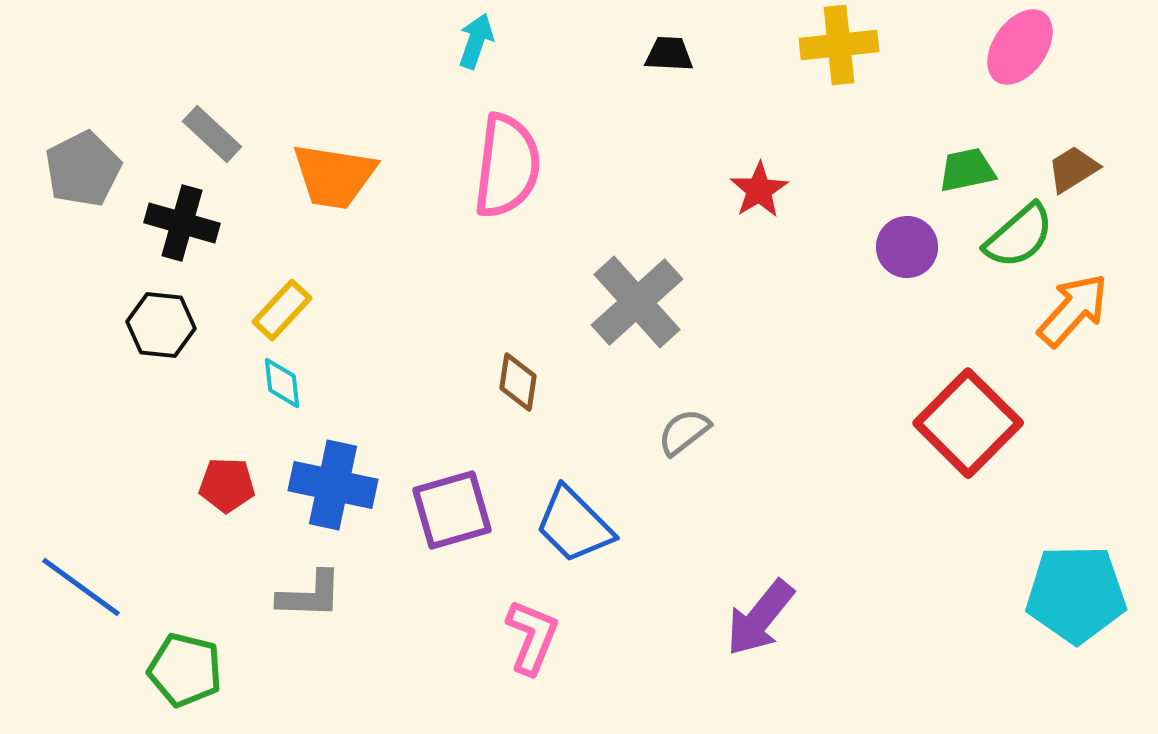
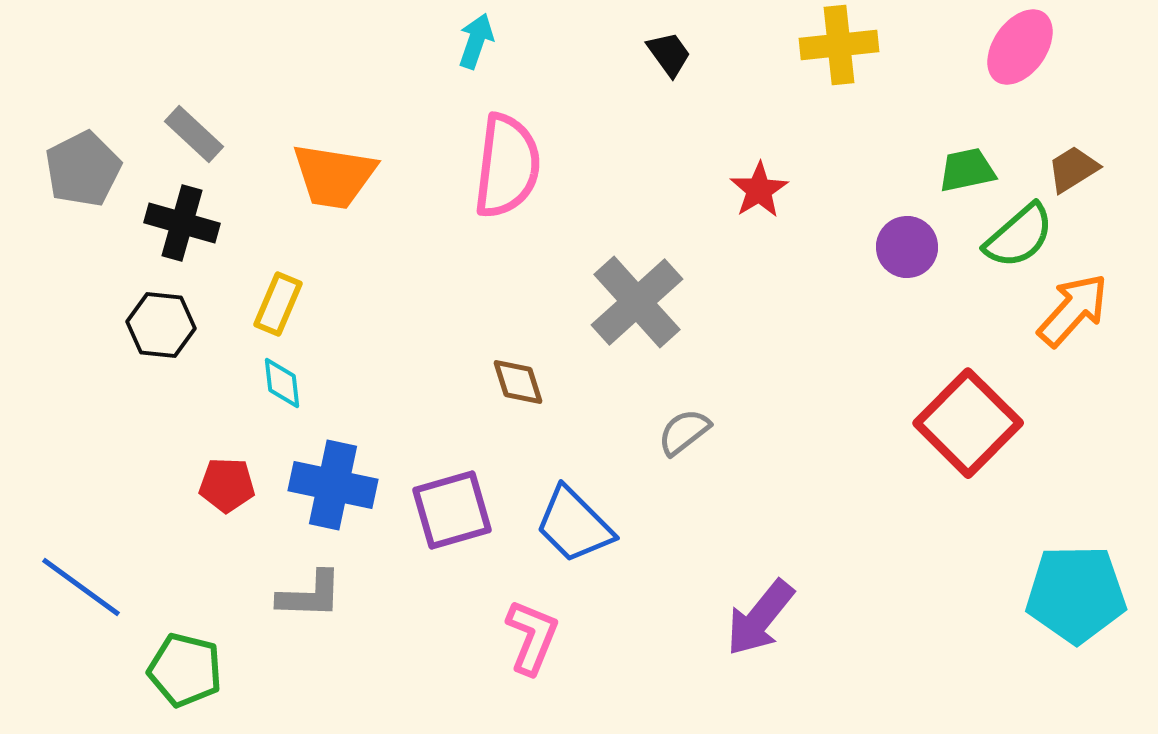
black trapezoid: rotated 51 degrees clockwise
gray rectangle: moved 18 px left
yellow rectangle: moved 4 px left, 6 px up; rotated 20 degrees counterclockwise
brown diamond: rotated 26 degrees counterclockwise
